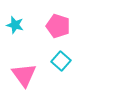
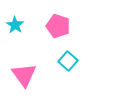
cyan star: rotated 18 degrees clockwise
cyan square: moved 7 px right
